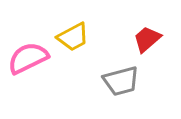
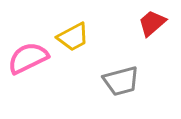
red trapezoid: moved 5 px right, 16 px up
